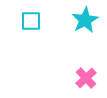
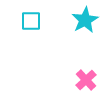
pink cross: moved 2 px down
